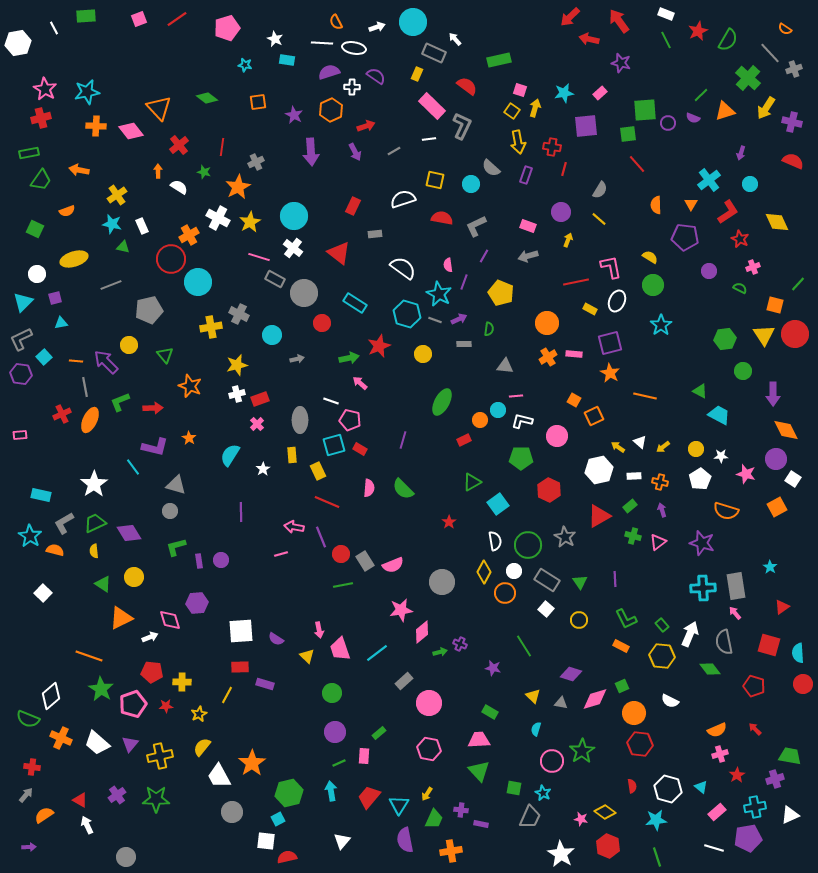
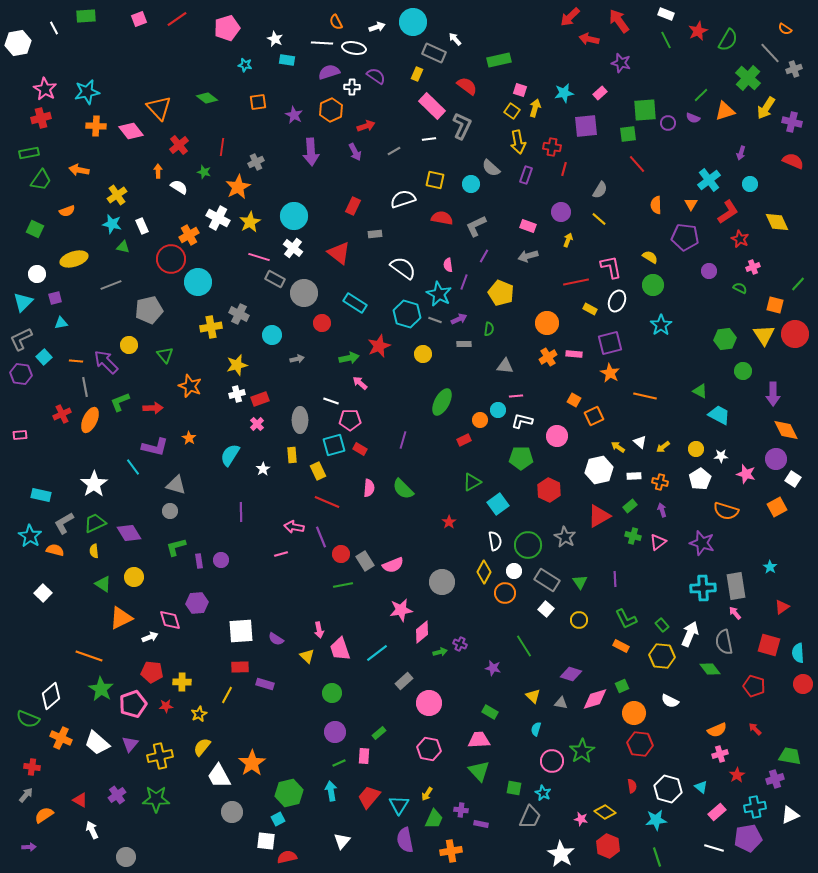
pink pentagon at (350, 420): rotated 15 degrees counterclockwise
white arrow at (87, 825): moved 5 px right, 5 px down
